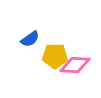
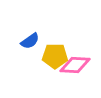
blue semicircle: moved 2 px down
